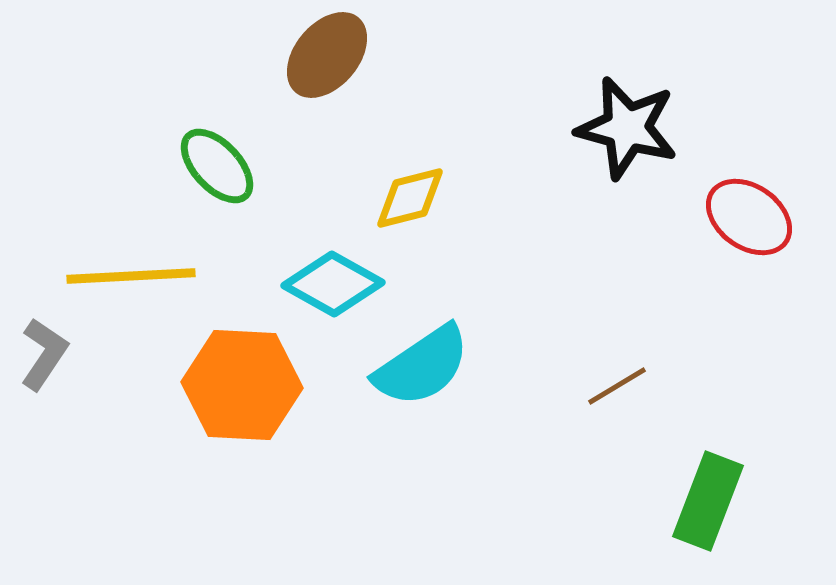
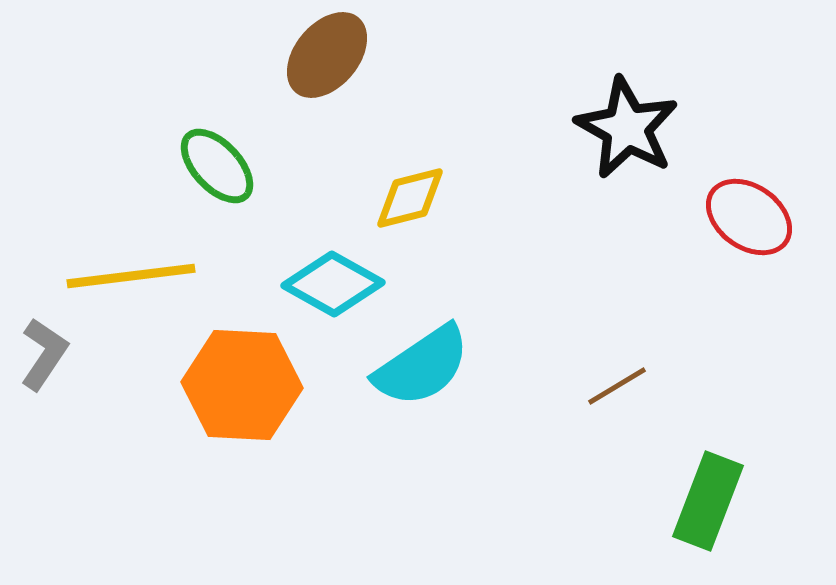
black star: rotated 14 degrees clockwise
yellow line: rotated 4 degrees counterclockwise
